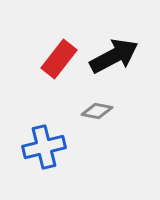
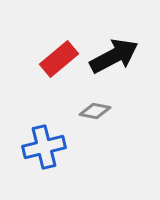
red rectangle: rotated 12 degrees clockwise
gray diamond: moved 2 px left
